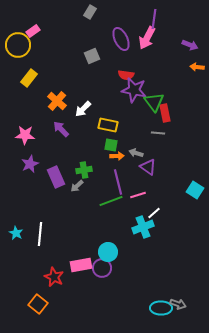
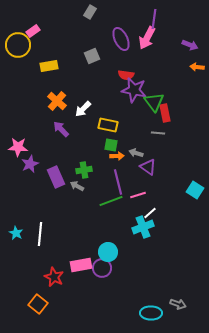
yellow rectangle at (29, 78): moved 20 px right, 12 px up; rotated 42 degrees clockwise
pink star at (25, 135): moved 7 px left, 12 px down
gray arrow at (77, 186): rotated 72 degrees clockwise
white line at (154, 213): moved 4 px left
cyan ellipse at (161, 308): moved 10 px left, 5 px down
